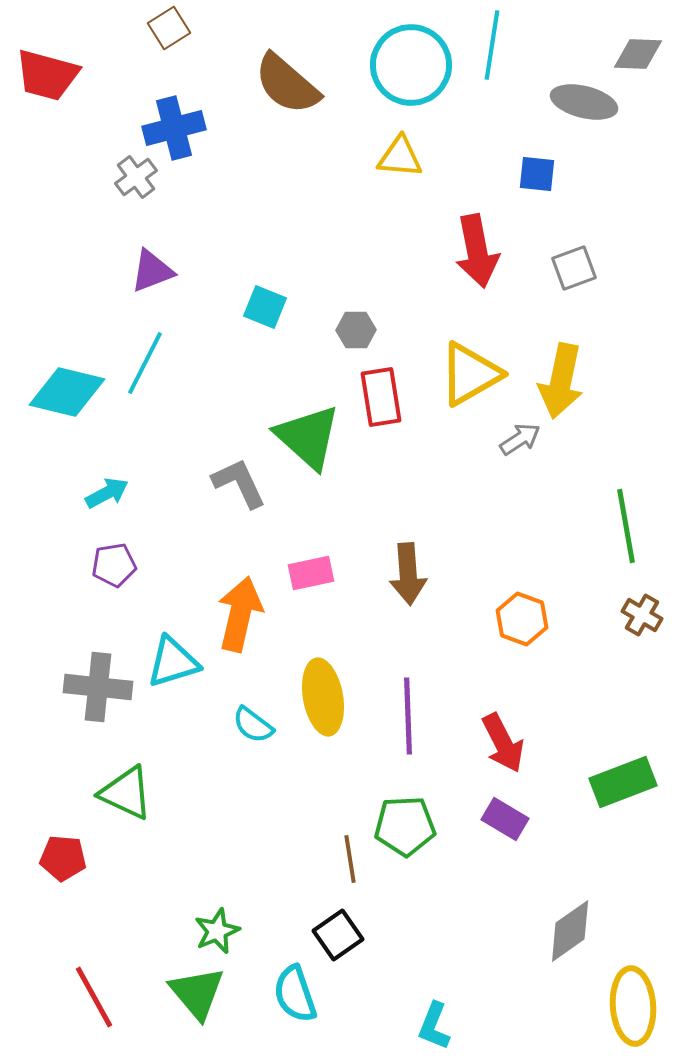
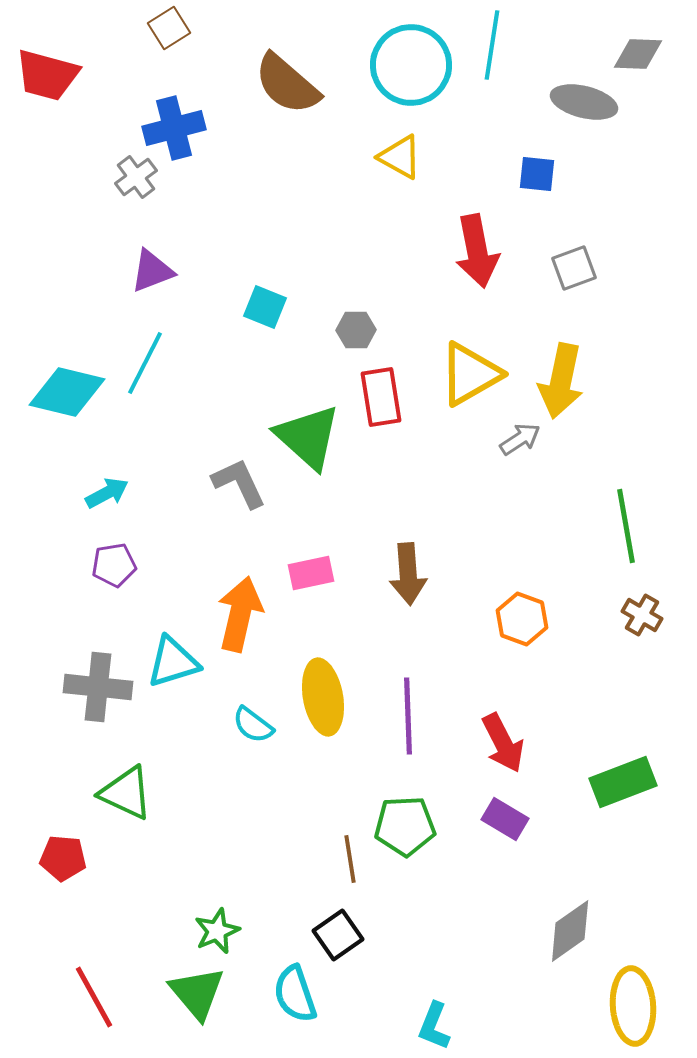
yellow triangle at (400, 157): rotated 24 degrees clockwise
